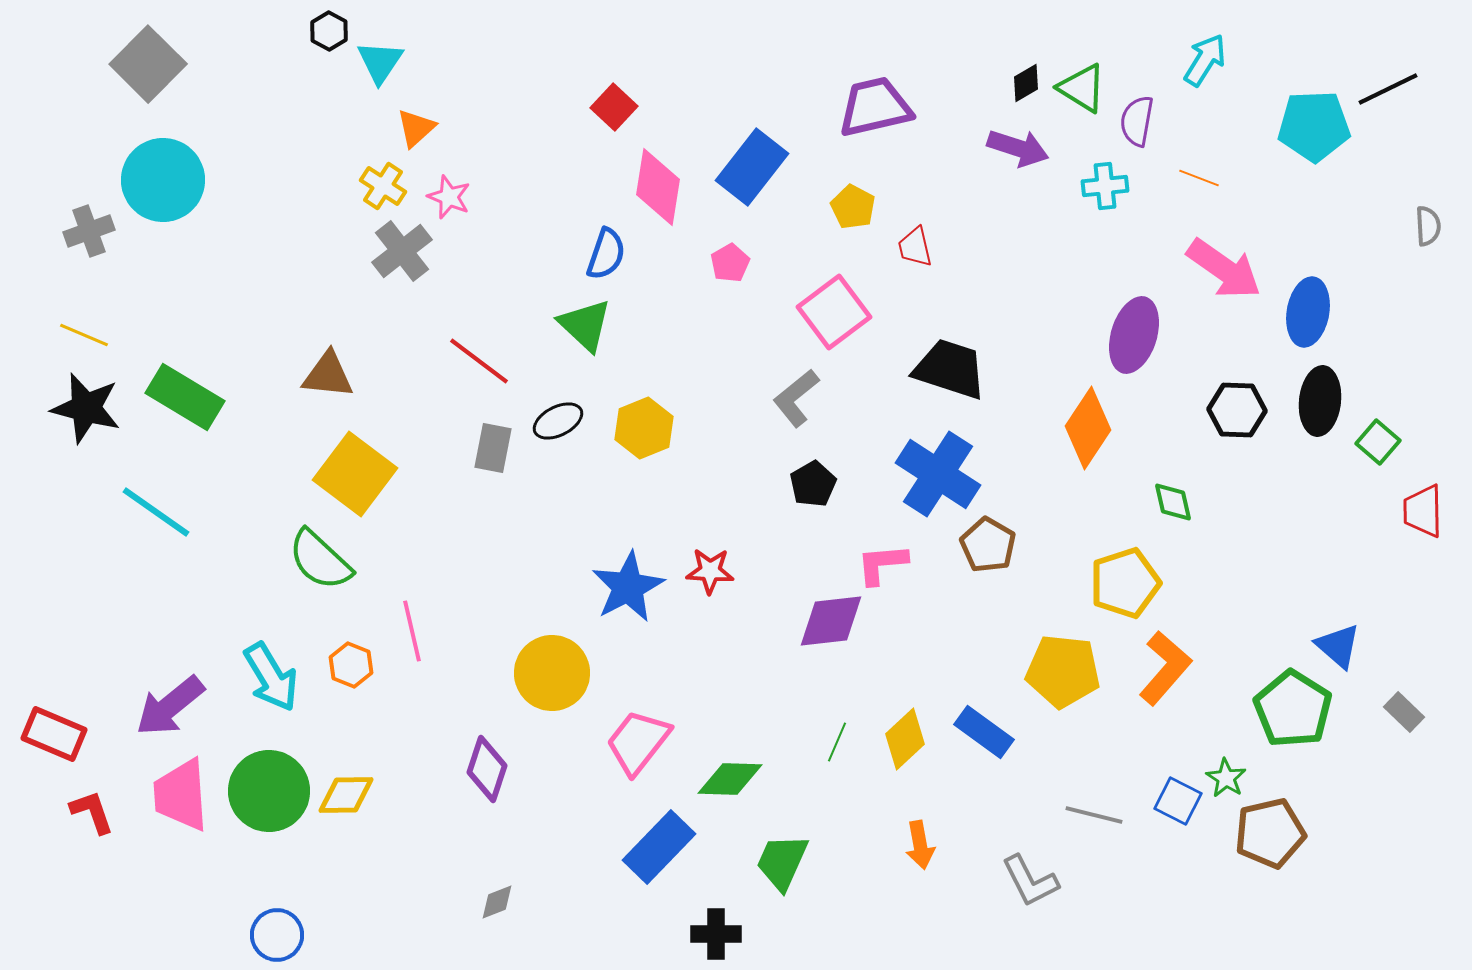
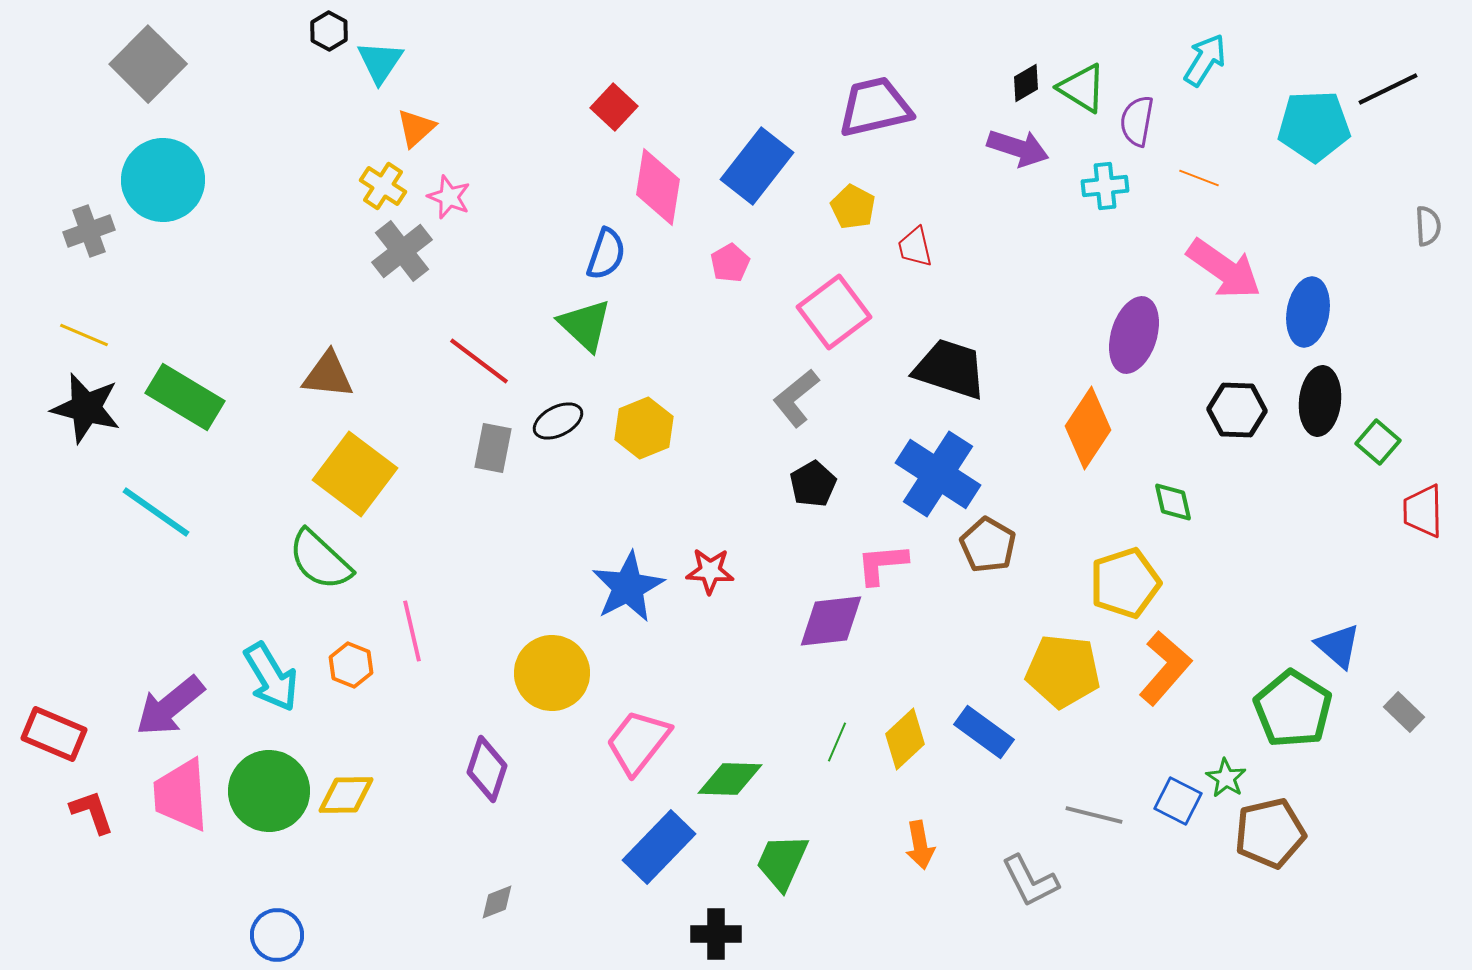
blue rectangle at (752, 167): moved 5 px right, 1 px up
